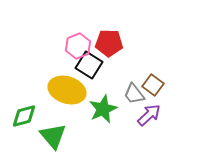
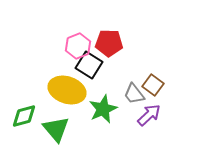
green triangle: moved 3 px right, 7 px up
